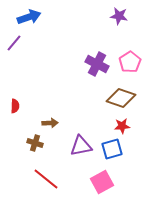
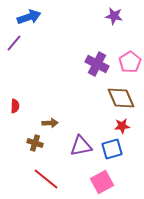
purple star: moved 5 px left
brown diamond: rotated 48 degrees clockwise
